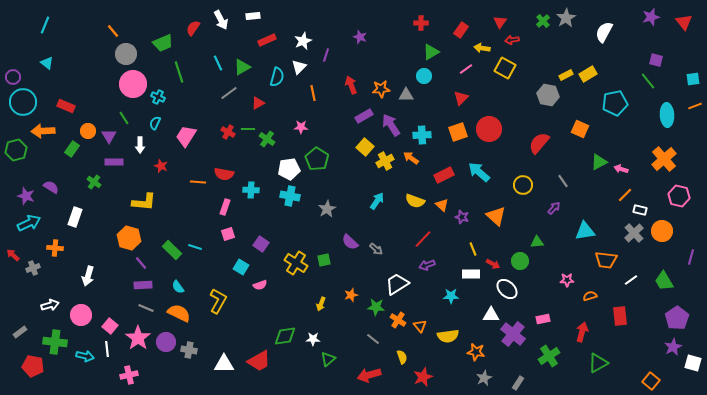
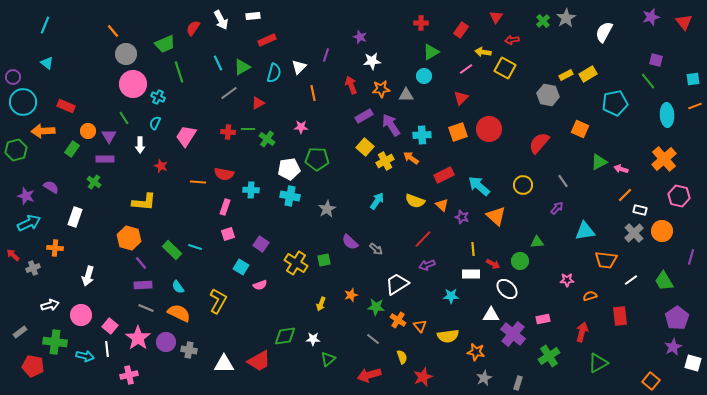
red triangle at (500, 22): moved 4 px left, 5 px up
white star at (303, 41): moved 69 px right, 20 px down; rotated 18 degrees clockwise
green trapezoid at (163, 43): moved 2 px right, 1 px down
yellow arrow at (482, 48): moved 1 px right, 4 px down
cyan semicircle at (277, 77): moved 3 px left, 4 px up
red cross at (228, 132): rotated 24 degrees counterclockwise
green pentagon at (317, 159): rotated 30 degrees counterclockwise
purple rectangle at (114, 162): moved 9 px left, 3 px up
cyan arrow at (479, 172): moved 14 px down
purple arrow at (554, 208): moved 3 px right
yellow line at (473, 249): rotated 16 degrees clockwise
gray rectangle at (518, 383): rotated 16 degrees counterclockwise
